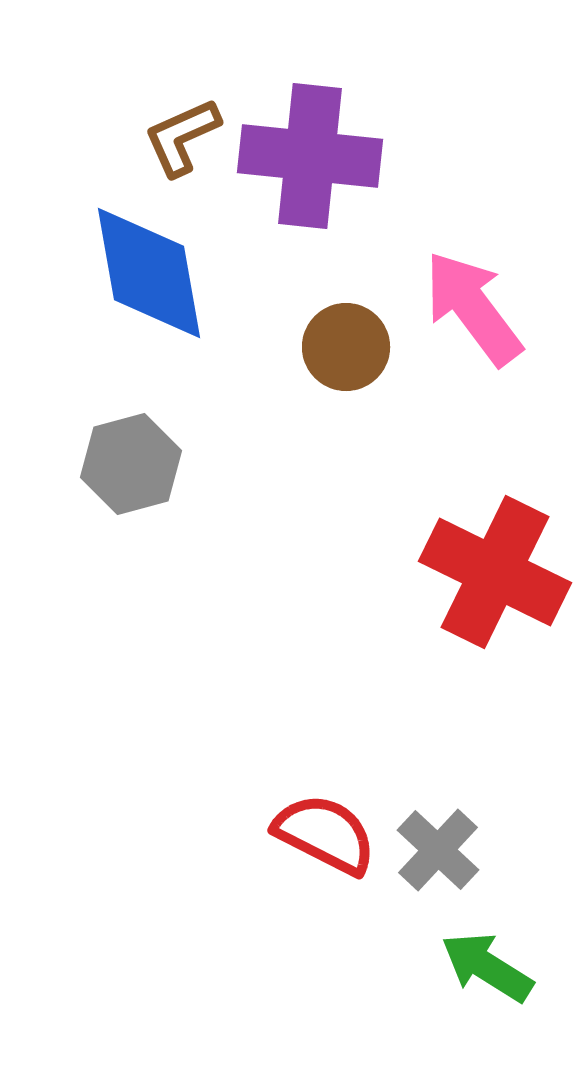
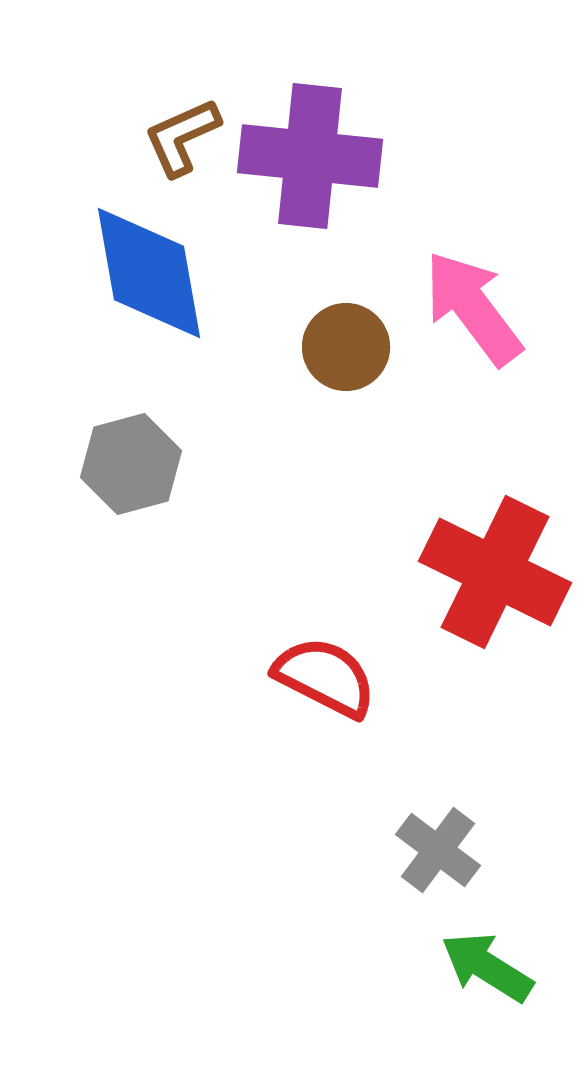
red semicircle: moved 157 px up
gray cross: rotated 6 degrees counterclockwise
